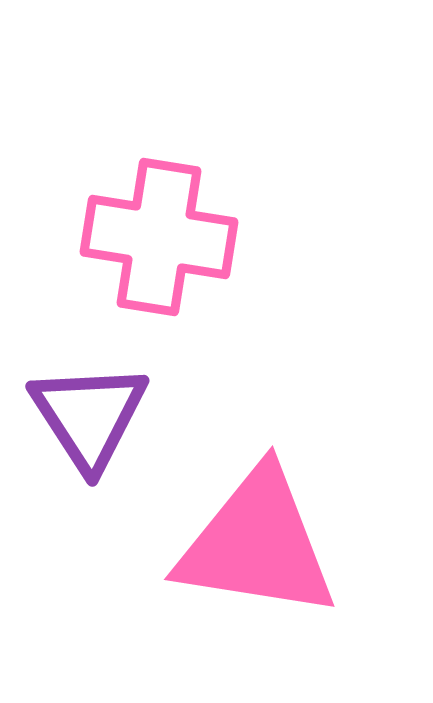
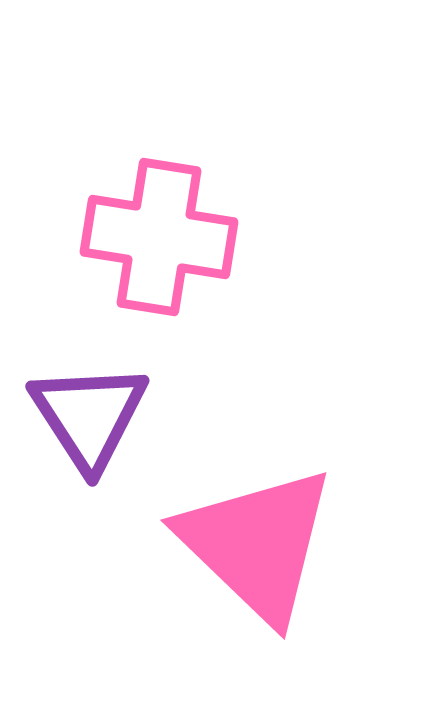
pink triangle: rotated 35 degrees clockwise
